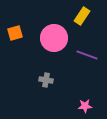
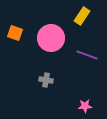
orange square: rotated 35 degrees clockwise
pink circle: moved 3 px left
